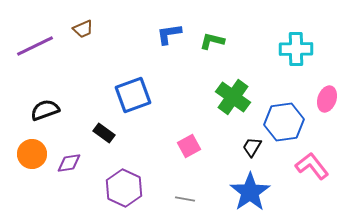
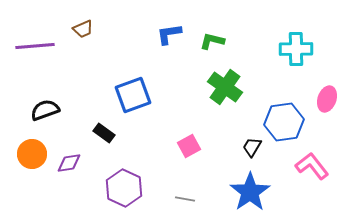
purple line: rotated 21 degrees clockwise
green cross: moved 8 px left, 10 px up
